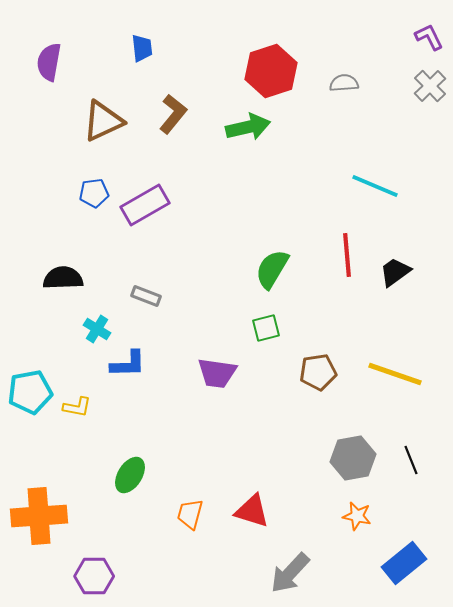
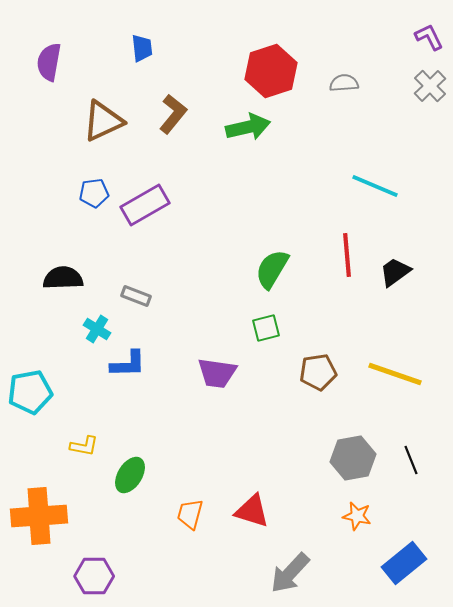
gray rectangle: moved 10 px left
yellow L-shape: moved 7 px right, 39 px down
